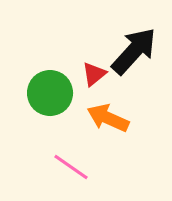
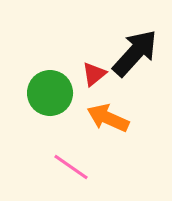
black arrow: moved 1 px right, 2 px down
